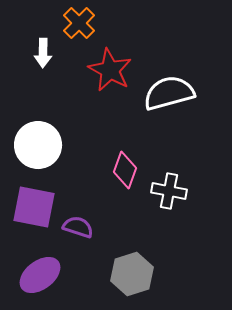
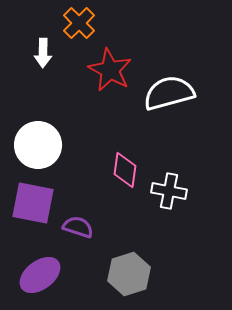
pink diamond: rotated 12 degrees counterclockwise
purple square: moved 1 px left, 4 px up
gray hexagon: moved 3 px left
